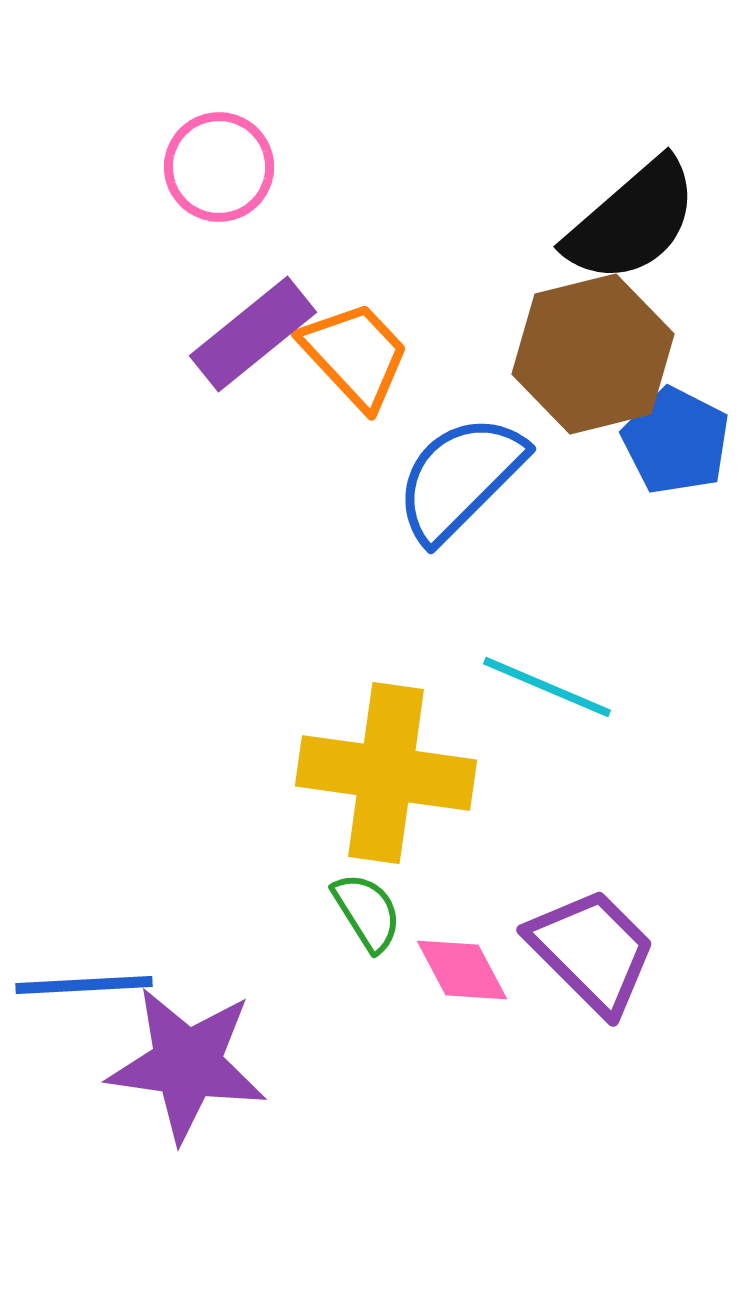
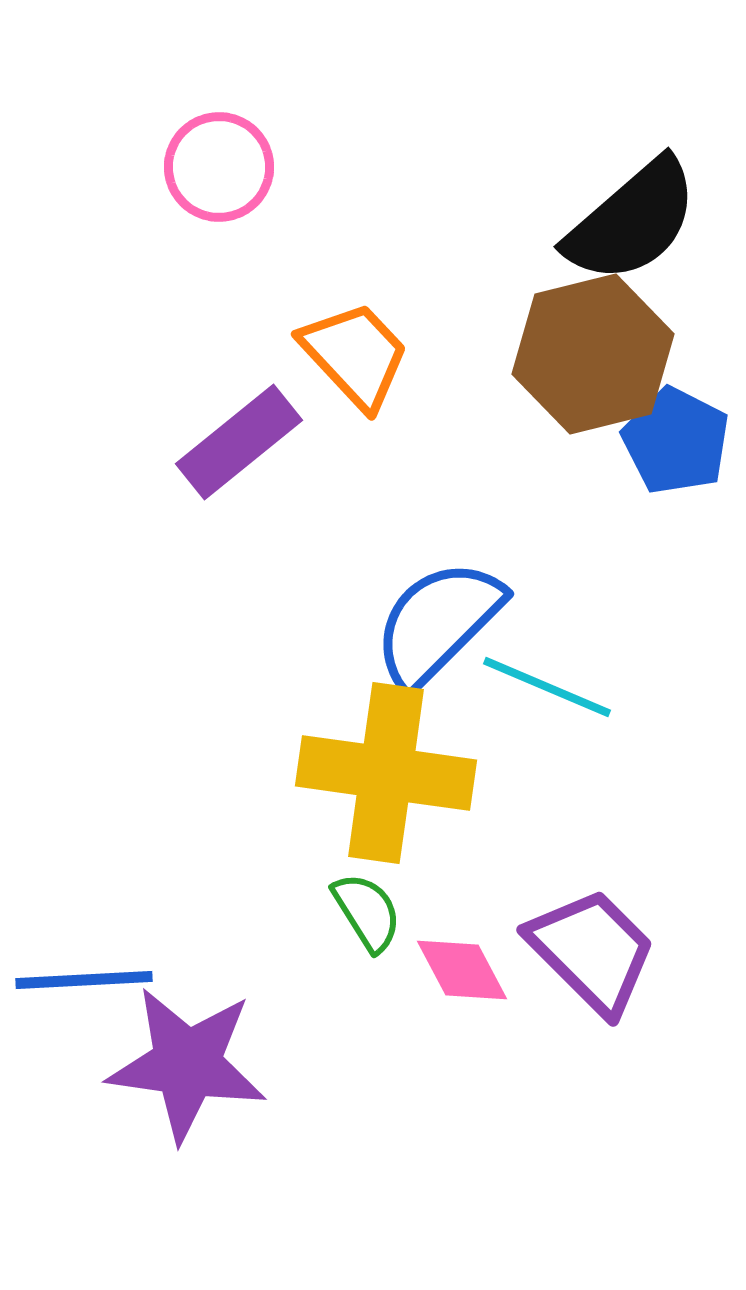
purple rectangle: moved 14 px left, 108 px down
blue semicircle: moved 22 px left, 145 px down
blue line: moved 5 px up
